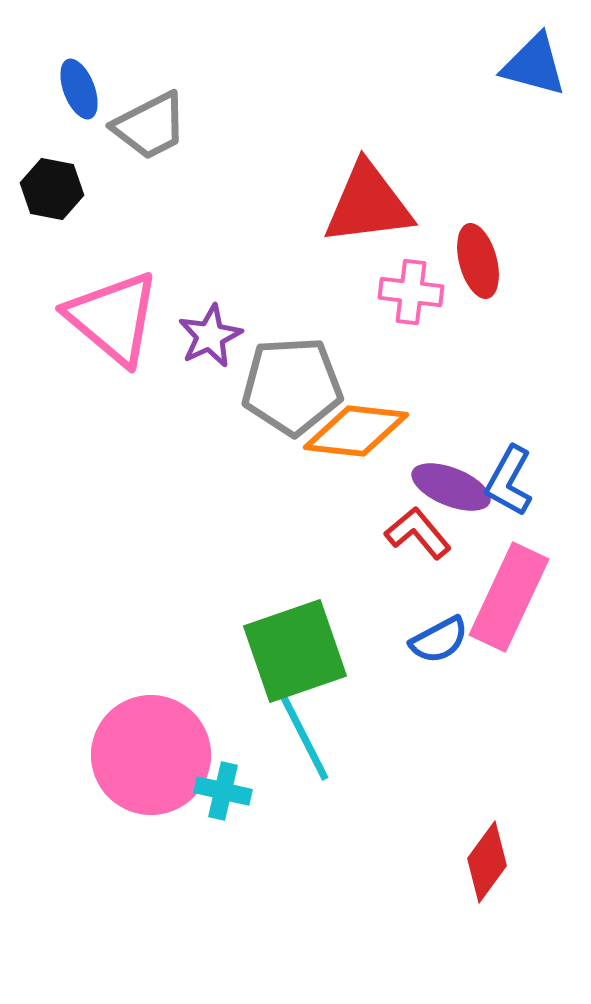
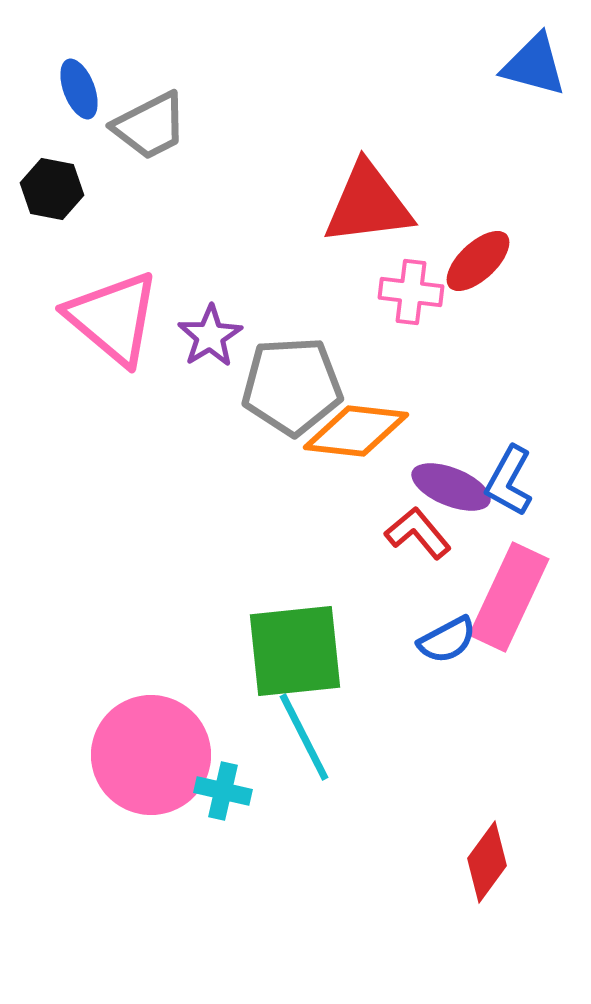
red ellipse: rotated 62 degrees clockwise
purple star: rotated 6 degrees counterclockwise
blue semicircle: moved 8 px right
green square: rotated 13 degrees clockwise
